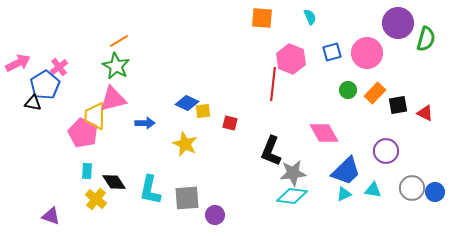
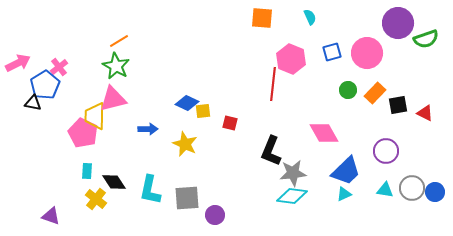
green semicircle at (426, 39): rotated 55 degrees clockwise
blue arrow at (145, 123): moved 3 px right, 6 px down
cyan triangle at (373, 190): moved 12 px right
